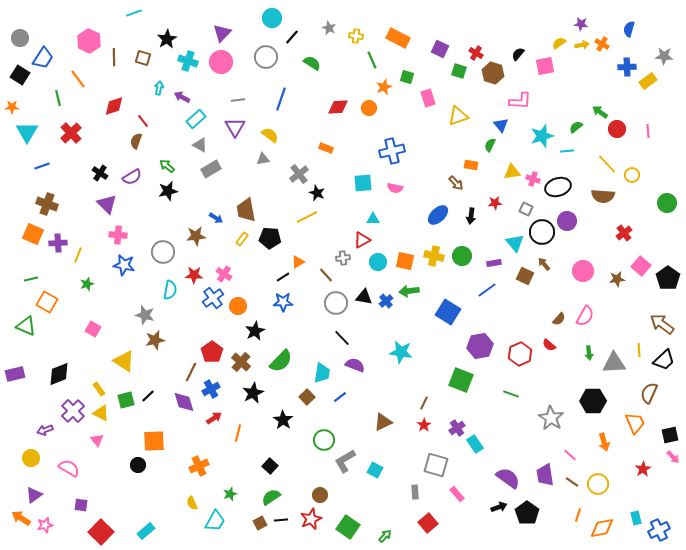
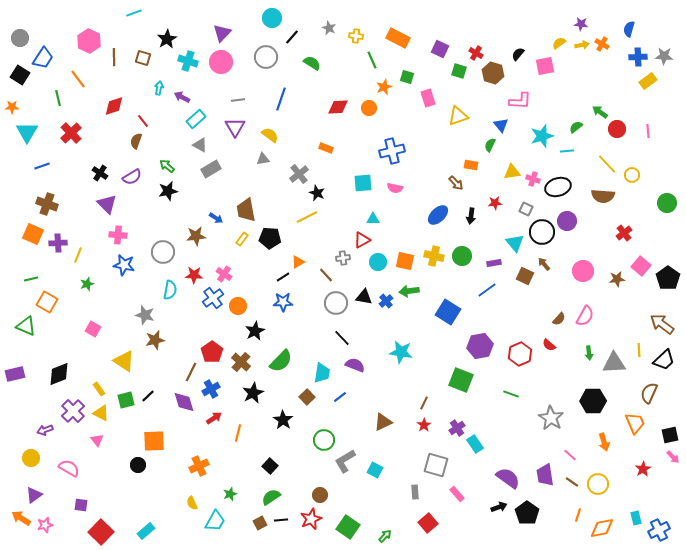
blue cross at (627, 67): moved 11 px right, 10 px up
